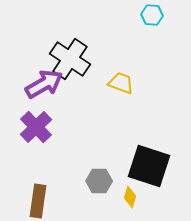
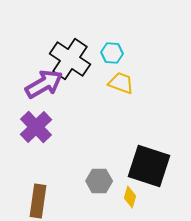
cyan hexagon: moved 40 px left, 38 px down
